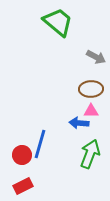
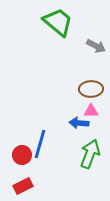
gray arrow: moved 11 px up
